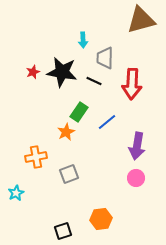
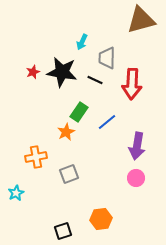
cyan arrow: moved 1 px left, 2 px down; rotated 28 degrees clockwise
gray trapezoid: moved 2 px right
black line: moved 1 px right, 1 px up
